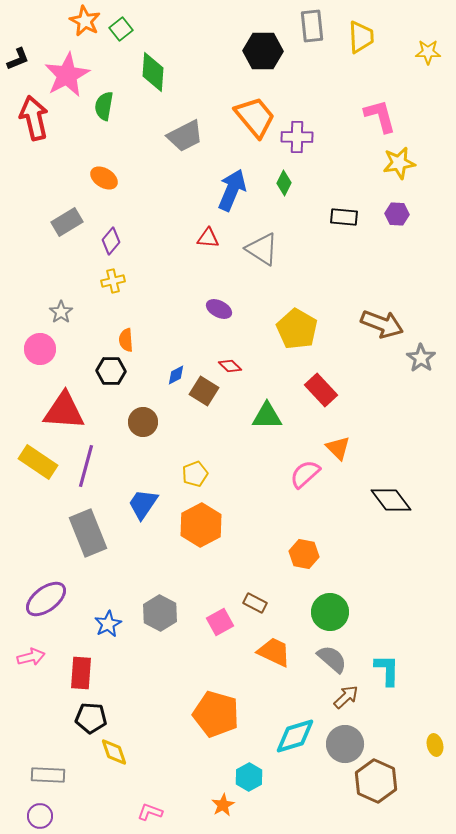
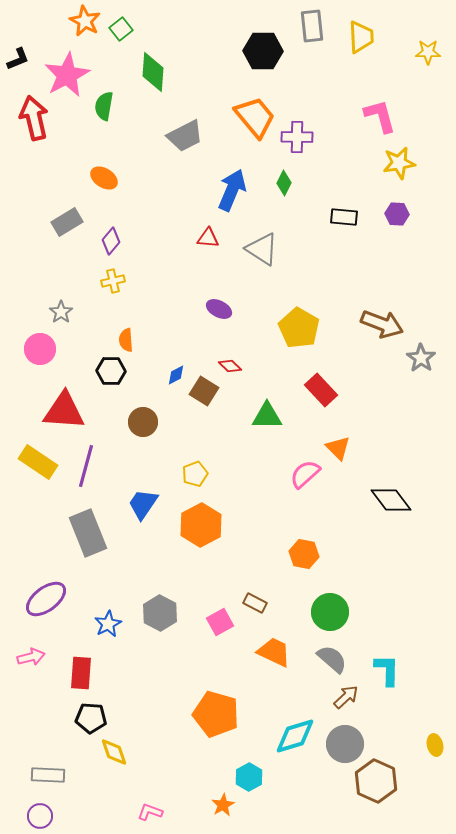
yellow pentagon at (297, 329): moved 2 px right, 1 px up
